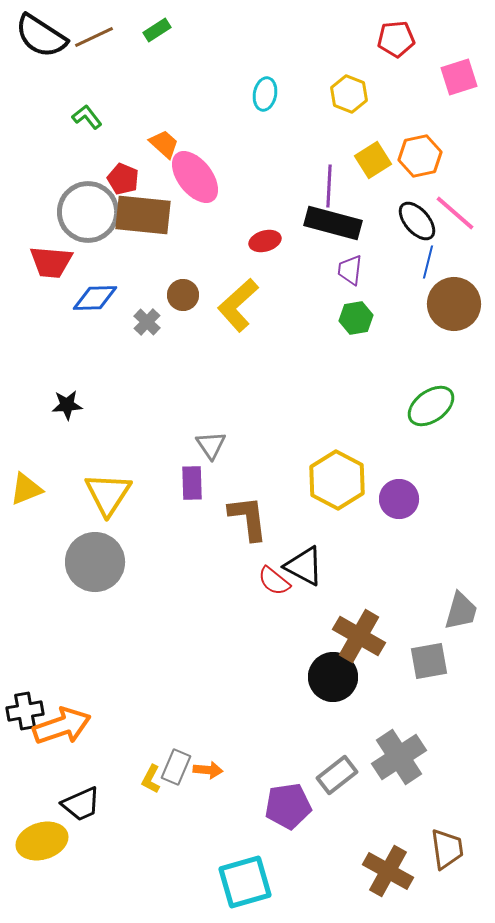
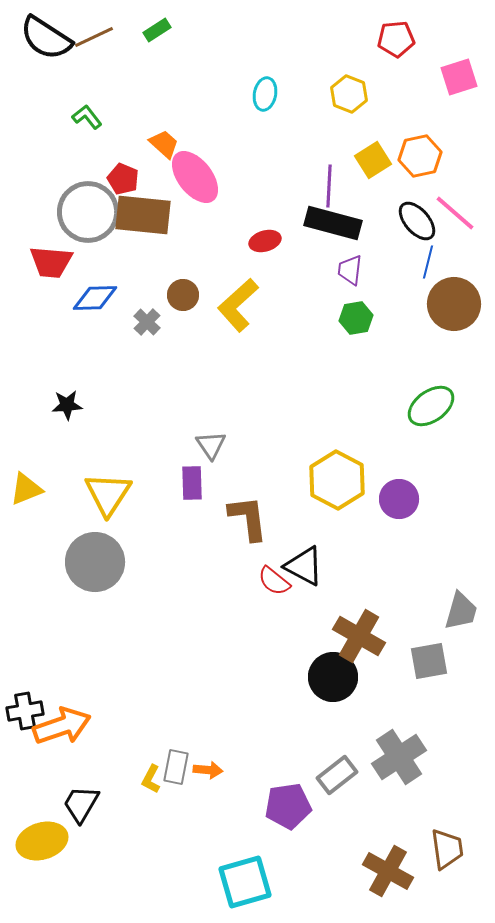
black semicircle at (41, 36): moved 5 px right, 2 px down
gray rectangle at (176, 767): rotated 12 degrees counterclockwise
black trapezoid at (81, 804): rotated 144 degrees clockwise
